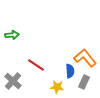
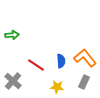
blue semicircle: moved 9 px left, 10 px up
